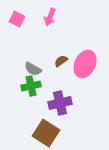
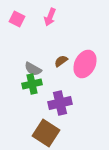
green cross: moved 1 px right, 2 px up
